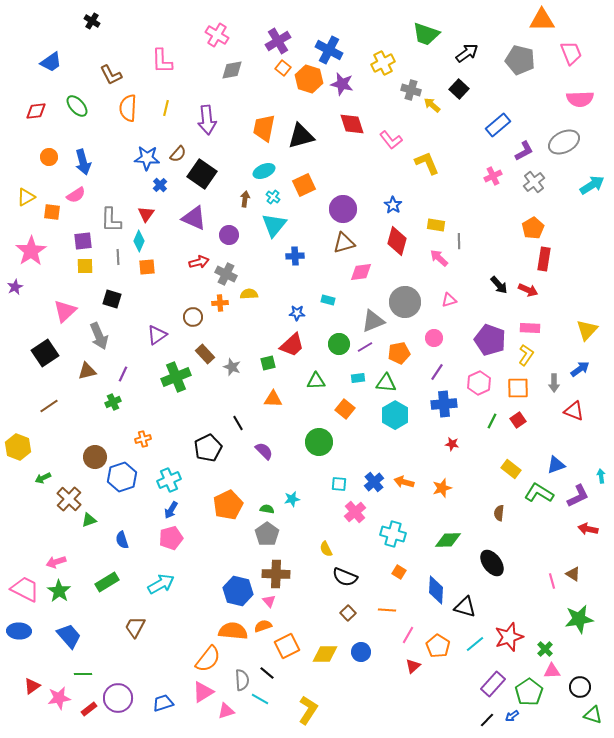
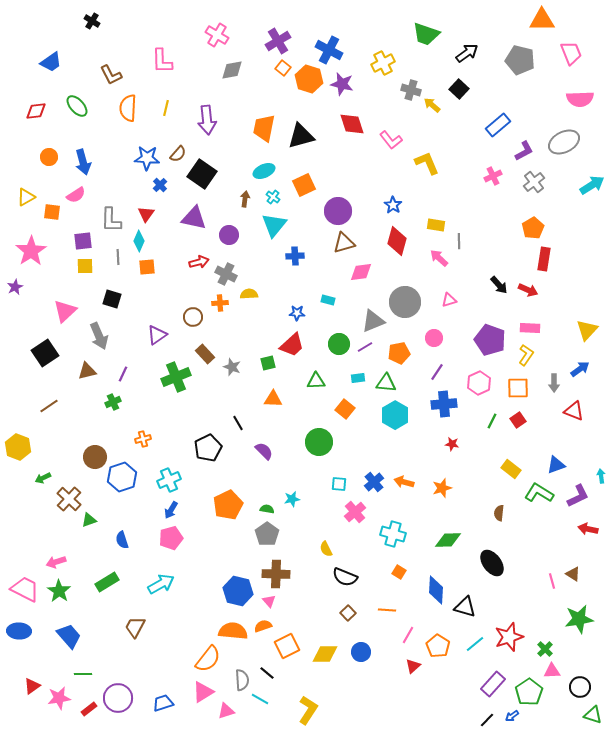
purple circle at (343, 209): moved 5 px left, 2 px down
purple triangle at (194, 218): rotated 12 degrees counterclockwise
